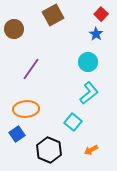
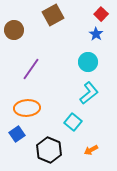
brown circle: moved 1 px down
orange ellipse: moved 1 px right, 1 px up
